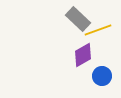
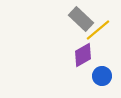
gray rectangle: moved 3 px right
yellow line: rotated 20 degrees counterclockwise
